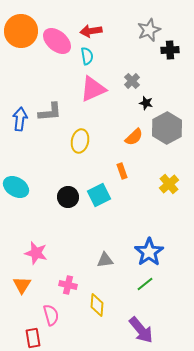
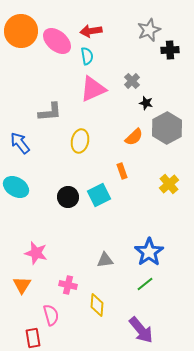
blue arrow: moved 24 px down; rotated 45 degrees counterclockwise
